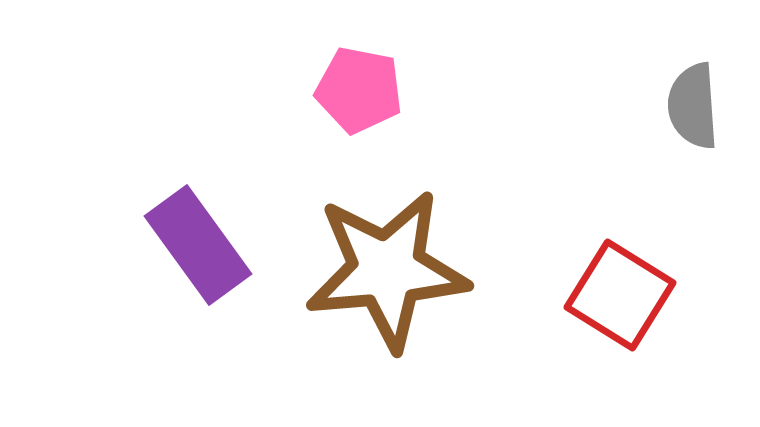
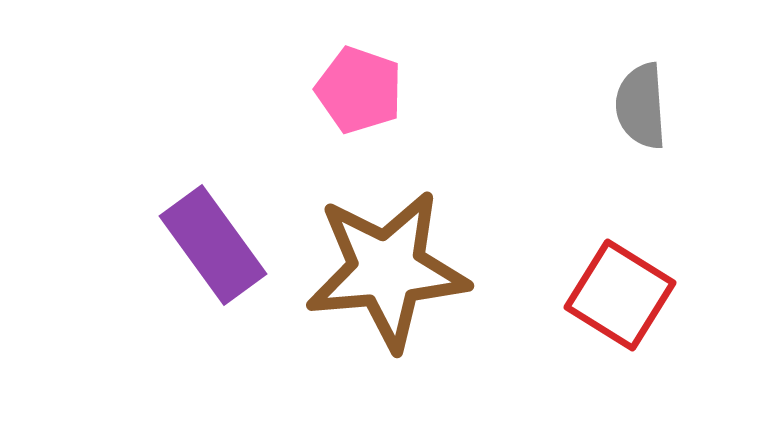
pink pentagon: rotated 8 degrees clockwise
gray semicircle: moved 52 px left
purple rectangle: moved 15 px right
